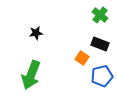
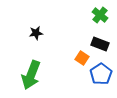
blue pentagon: moved 1 px left, 2 px up; rotated 20 degrees counterclockwise
